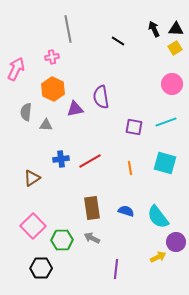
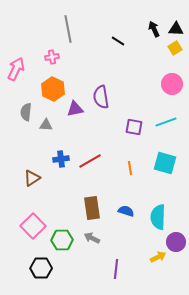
cyan semicircle: rotated 40 degrees clockwise
